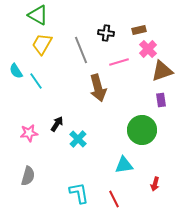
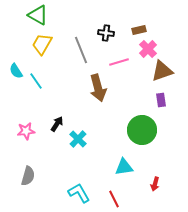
pink star: moved 3 px left, 2 px up
cyan triangle: moved 2 px down
cyan L-shape: rotated 20 degrees counterclockwise
